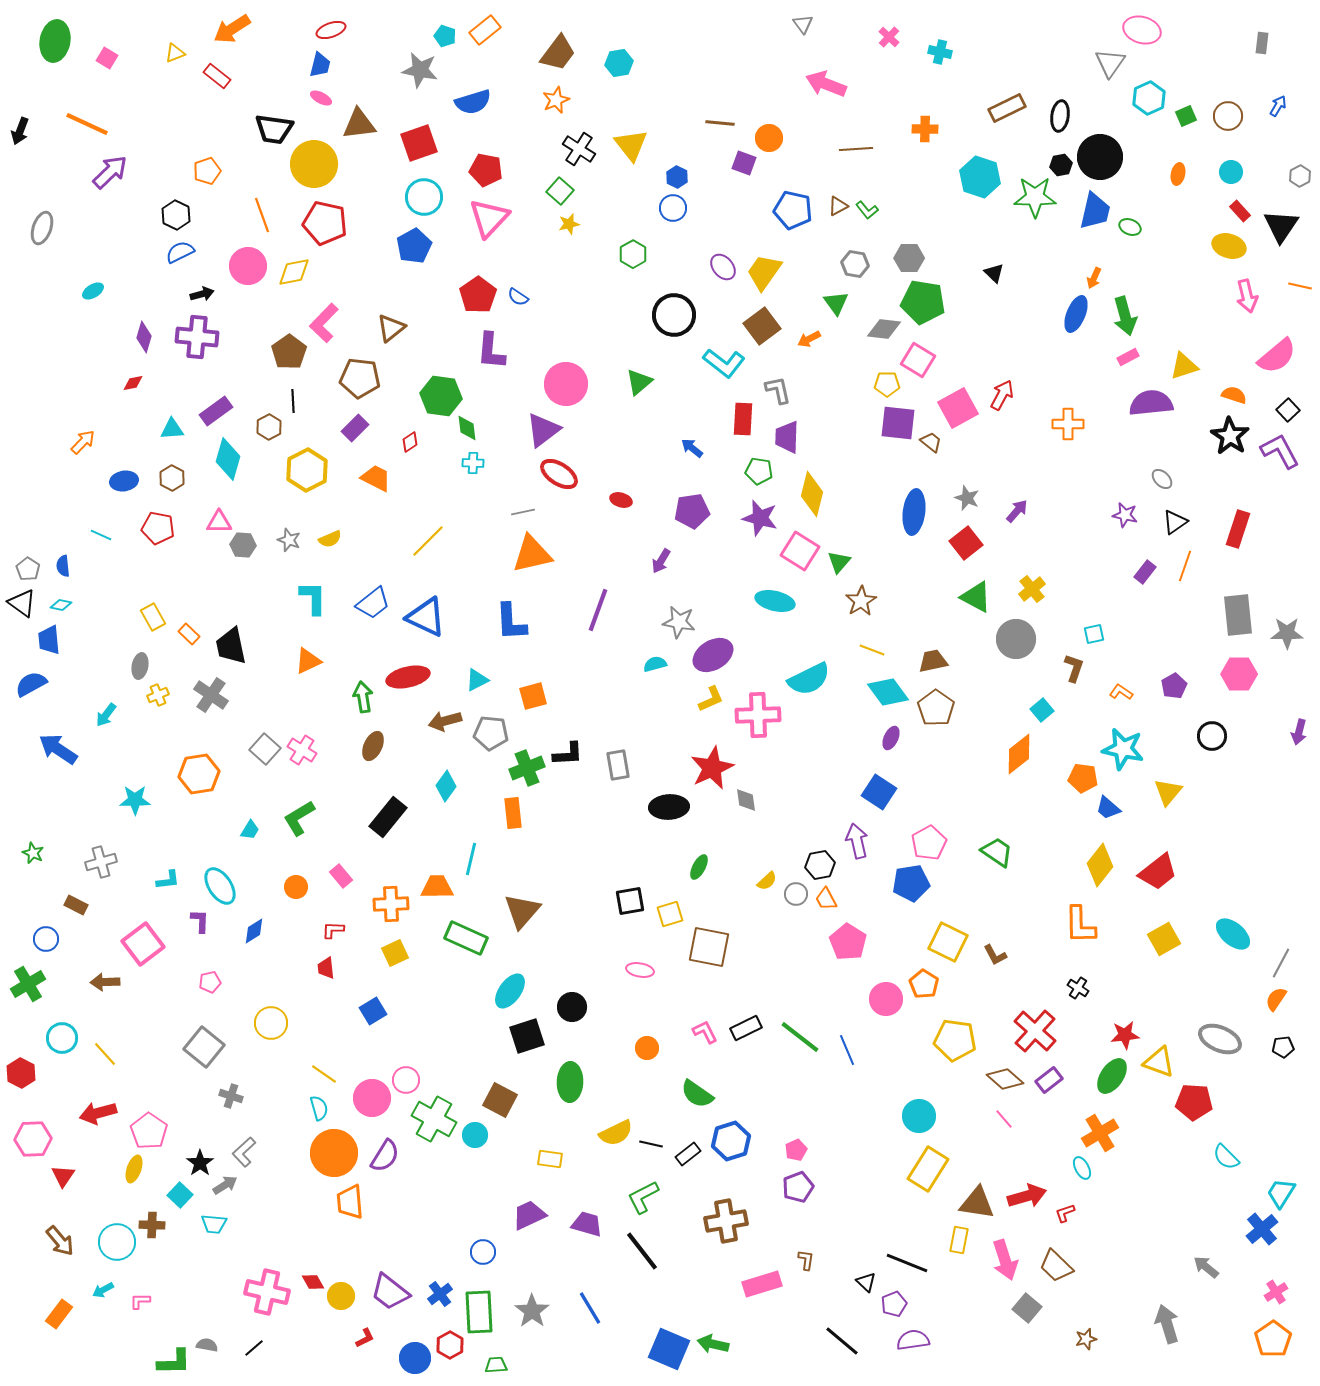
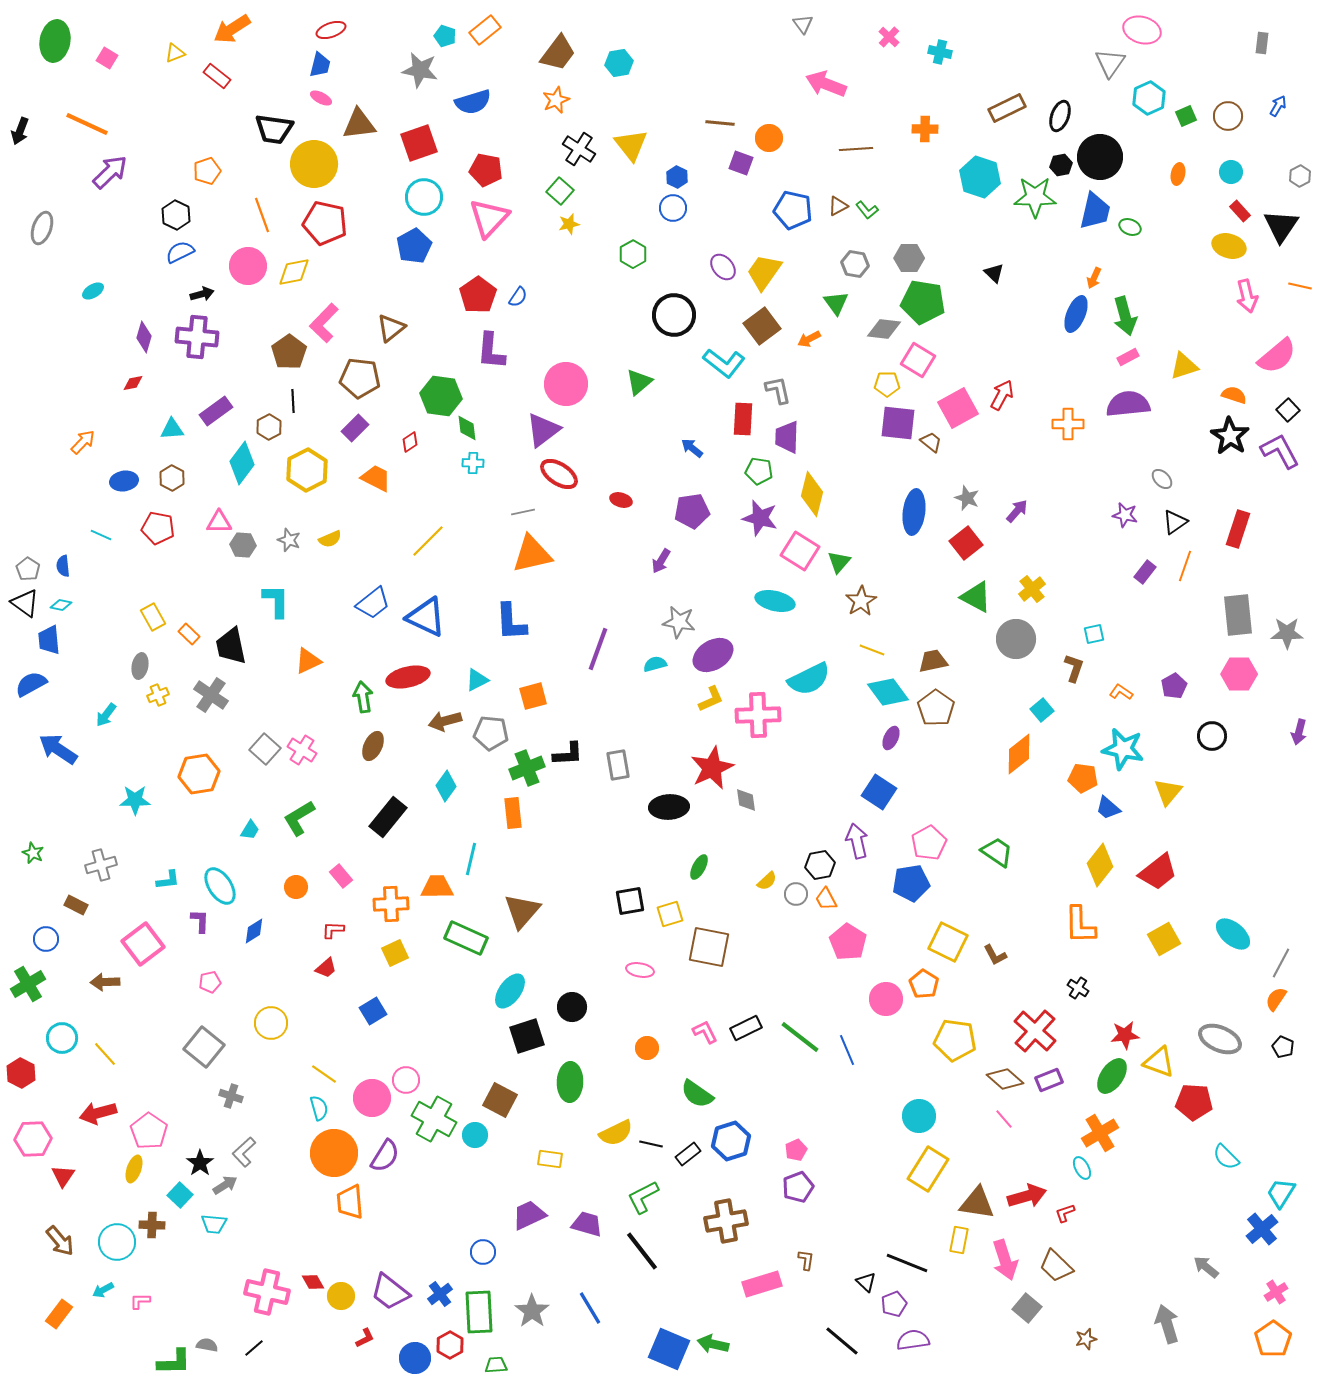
black ellipse at (1060, 116): rotated 12 degrees clockwise
purple square at (744, 163): moved 3 px left
blue semicircle at (518, 297): rotated 90 degrees counterclockwise
purple semicircle at (1151, 403): moved 23 px left, 1 px down
cyan diamond at (228, 459): moved 14 px right, 4 px down; rotated 21 degrees clockwise
cyan L-shape at (313, 598): moved 37 px left, 3 px down
black triangle at (22, 603): moved 3 px right
purple line at (598, 610): moved 39 px down
gray cross at (101, 862): moved 3 px down
red trapezoid at (326, 968): rotated 125 degrees counterclockwise
black pentagon at (1283, 1047): rotated 30 degrees clockwise
purple rectangle at (1049, 1080): rotated 16 degrees clockwise
